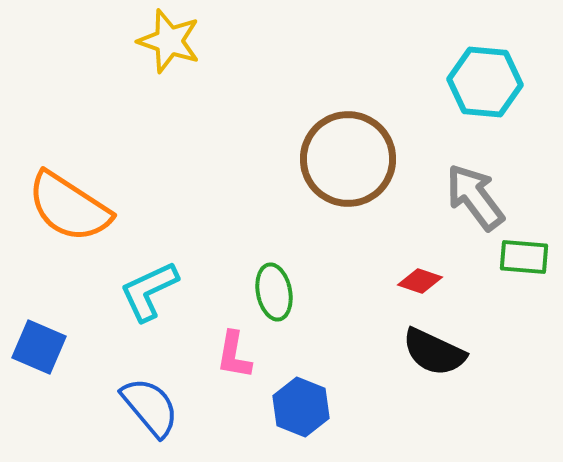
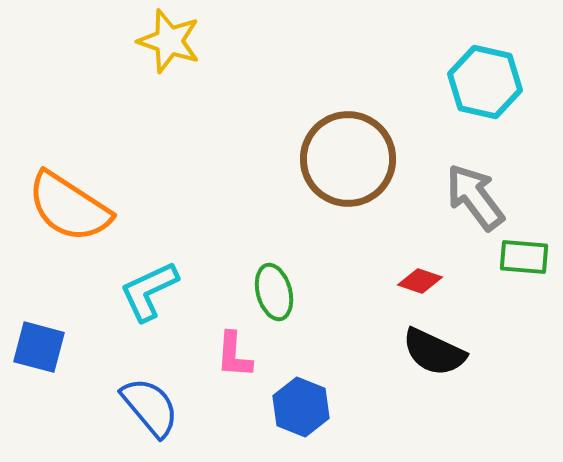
cyan hexagon: rotated 8 degrees clockwise
green ellipse: rotated 4 degrees counterclockwise
blue square: rotated 8 degrees counterclockwise
pink L-shape: rotated 6 degrees counterclockwise
